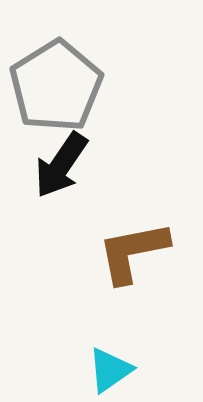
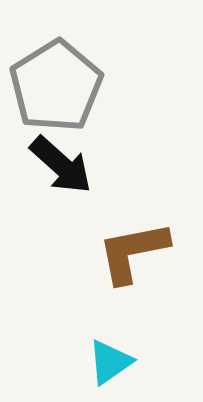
black arrow: rotated 82 degrees counterclockwise
cyan triangle: moved 8 px up
